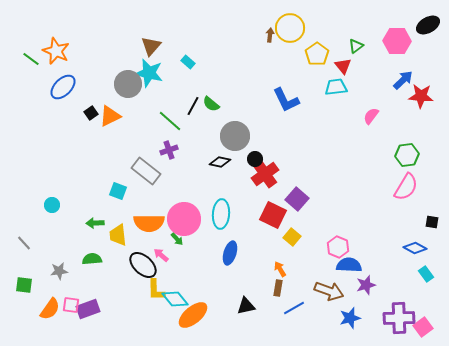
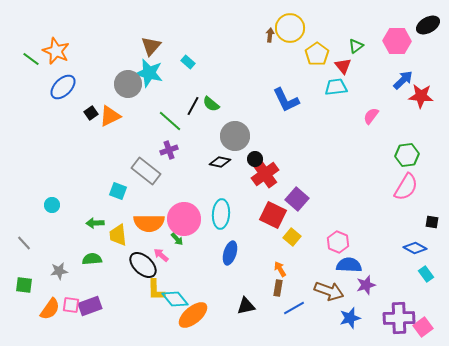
pink hexagon at (338, 247): moved 5 px up
purple rectangle at (88, 309): moved 2 px right, 3 px up
